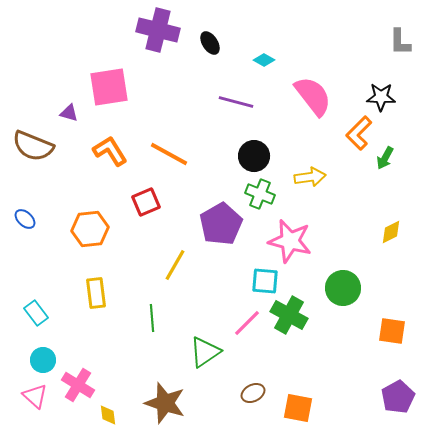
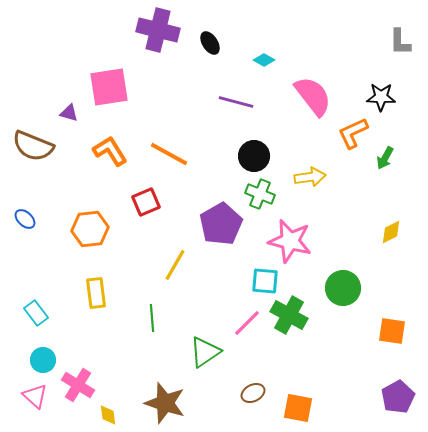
orange L-shape at (359, 133): moved 6 px left; rotated 20 degrees clockwise
